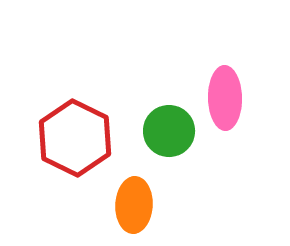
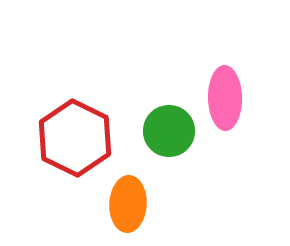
orange ellipse: moved 6 px left, 1 px up
